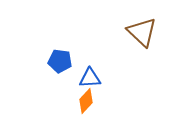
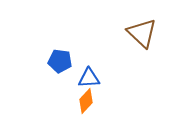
brown triangle: moved 1 px down
blue triangle: moved 1 px left
